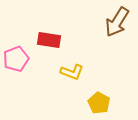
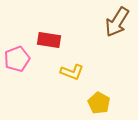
pink pentagon: moved 1 px right
